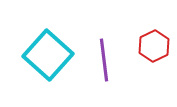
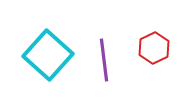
red hexagon: moved 2 px down
